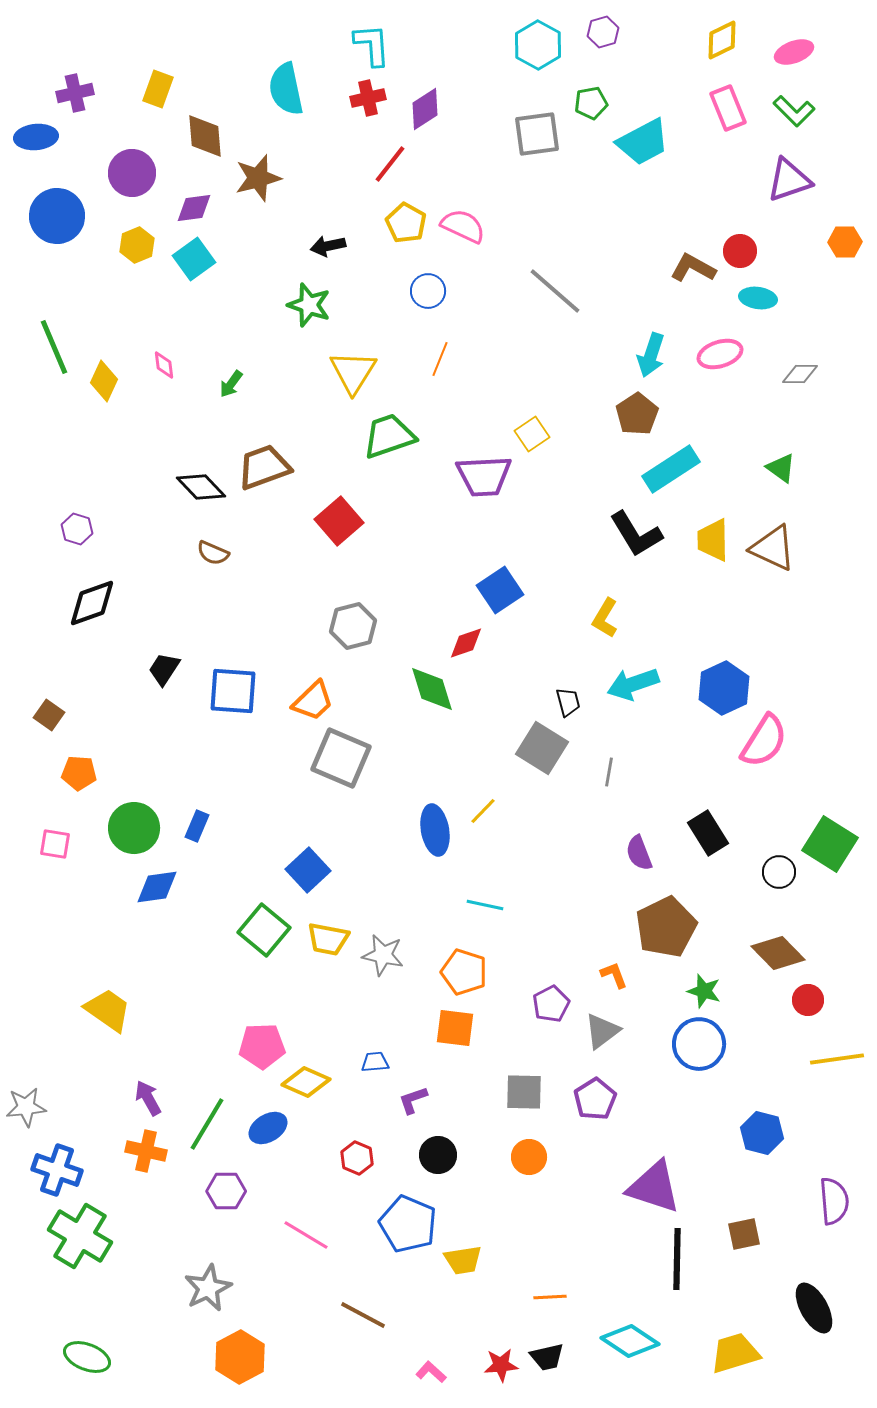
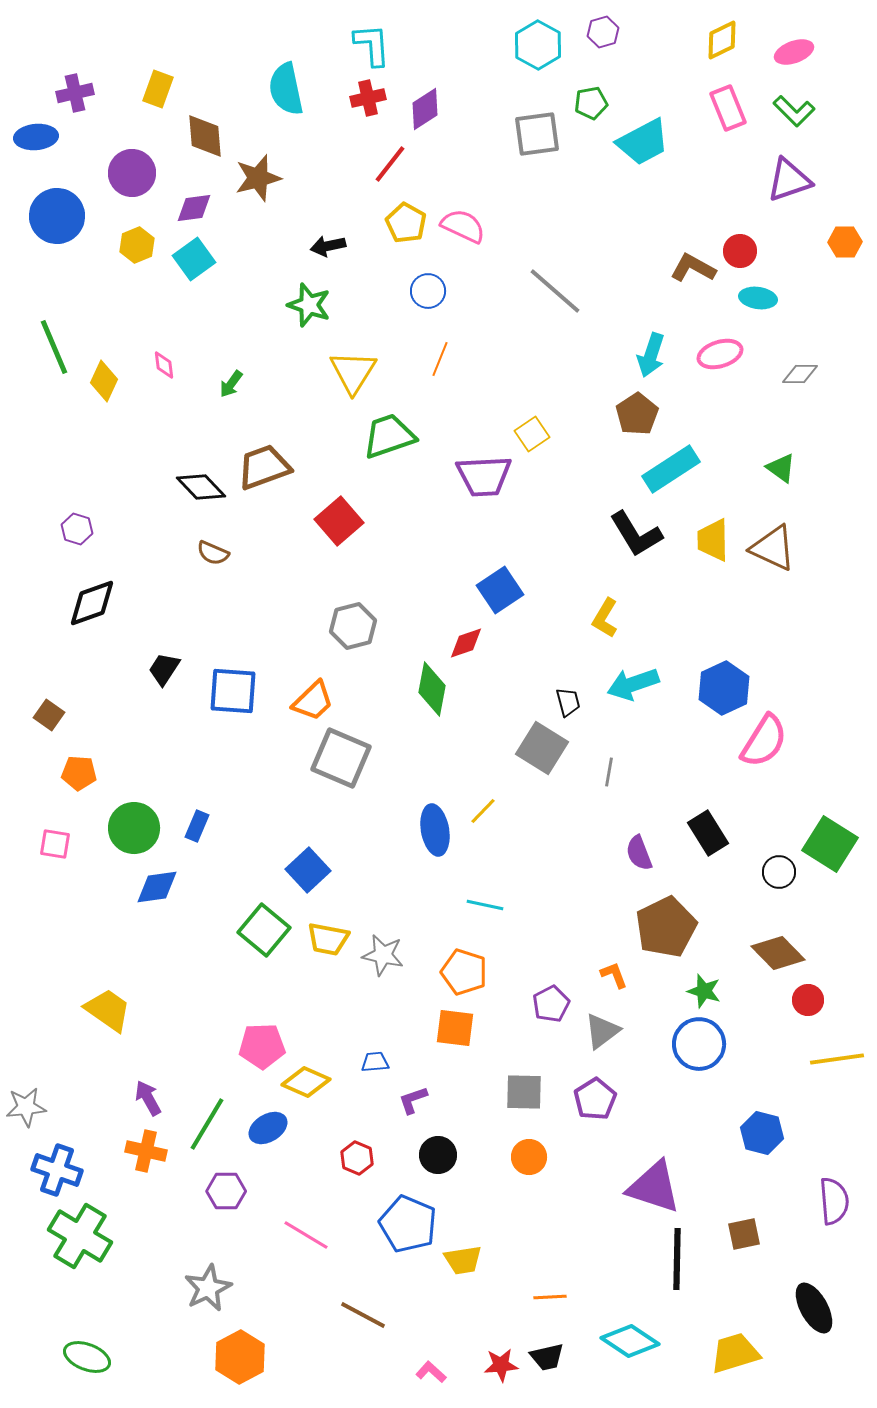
green diamond at (432, 689): rotated 28 degrees clockwise
